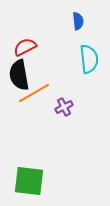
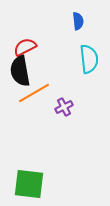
black semicircle: moved 1 px right, 4 px up
green square: moved 3 px down
